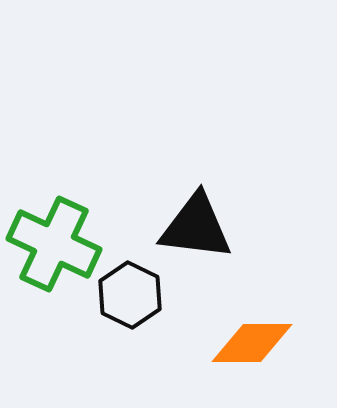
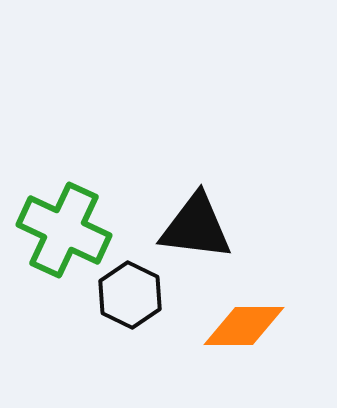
green cross: moved 10 px right, 14 px up
orange diamond: moved 8 px left, 17 px up
